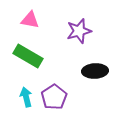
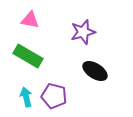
purple star: moved 4 px right, 1 px down
black ellipse: rotated 35 degrees clockwise
purple pentagon: moved 1 px up; rotated 25 degrees counterclockwise
